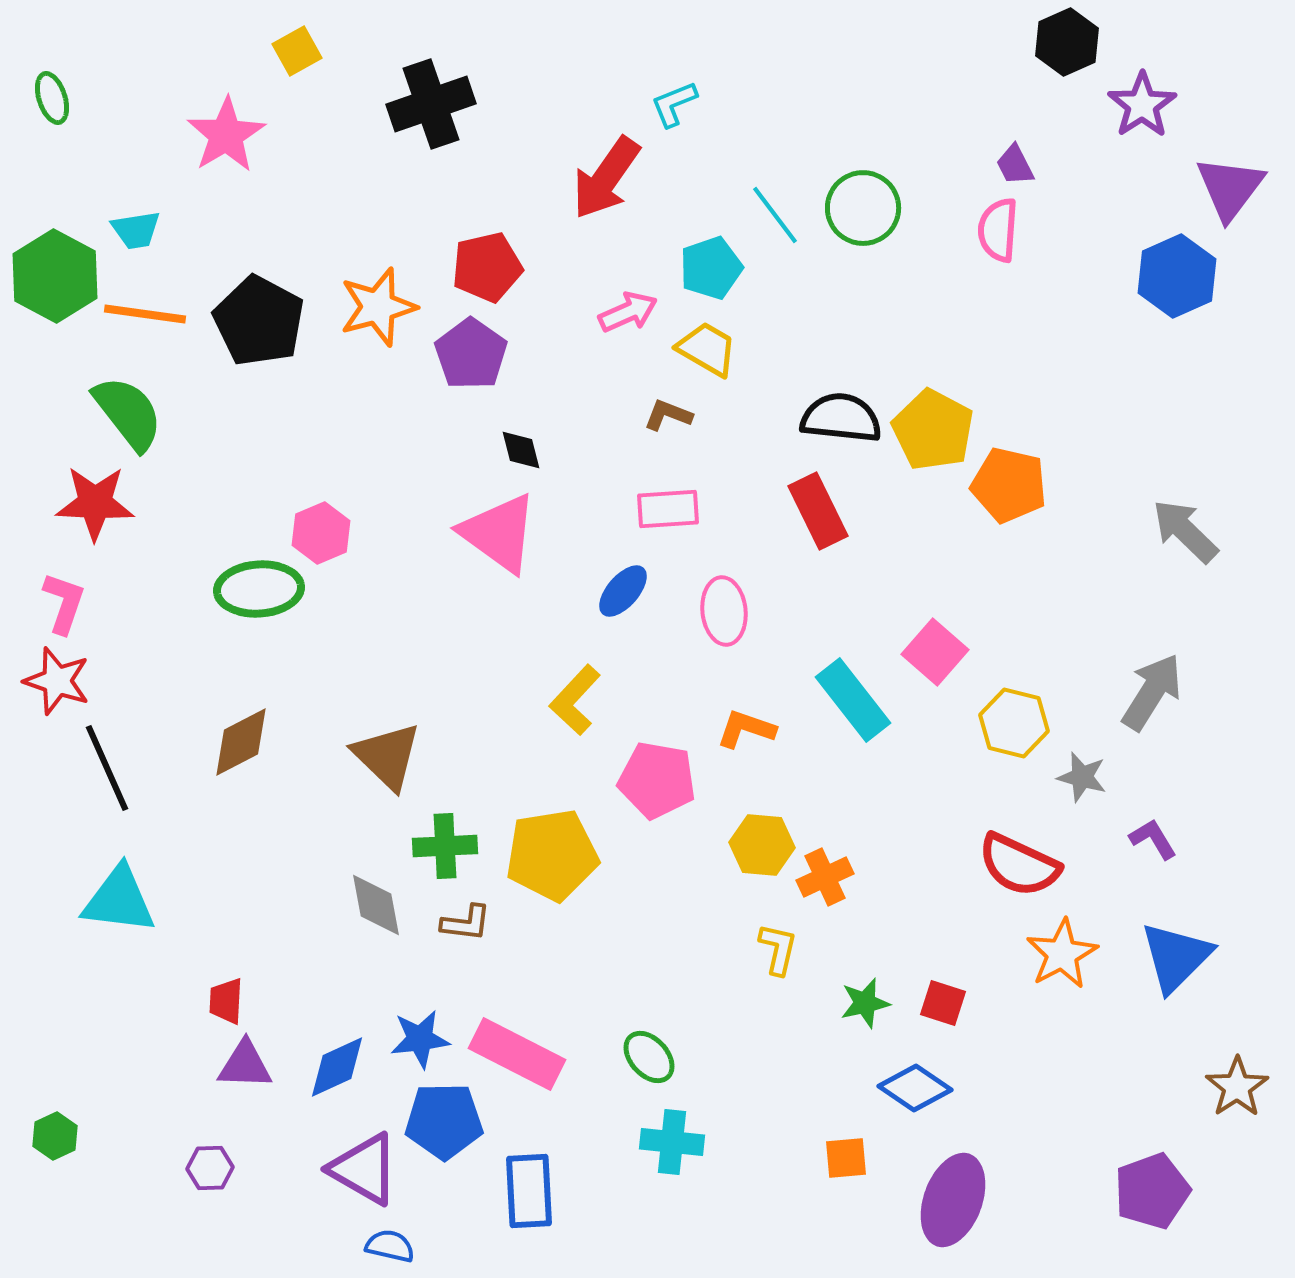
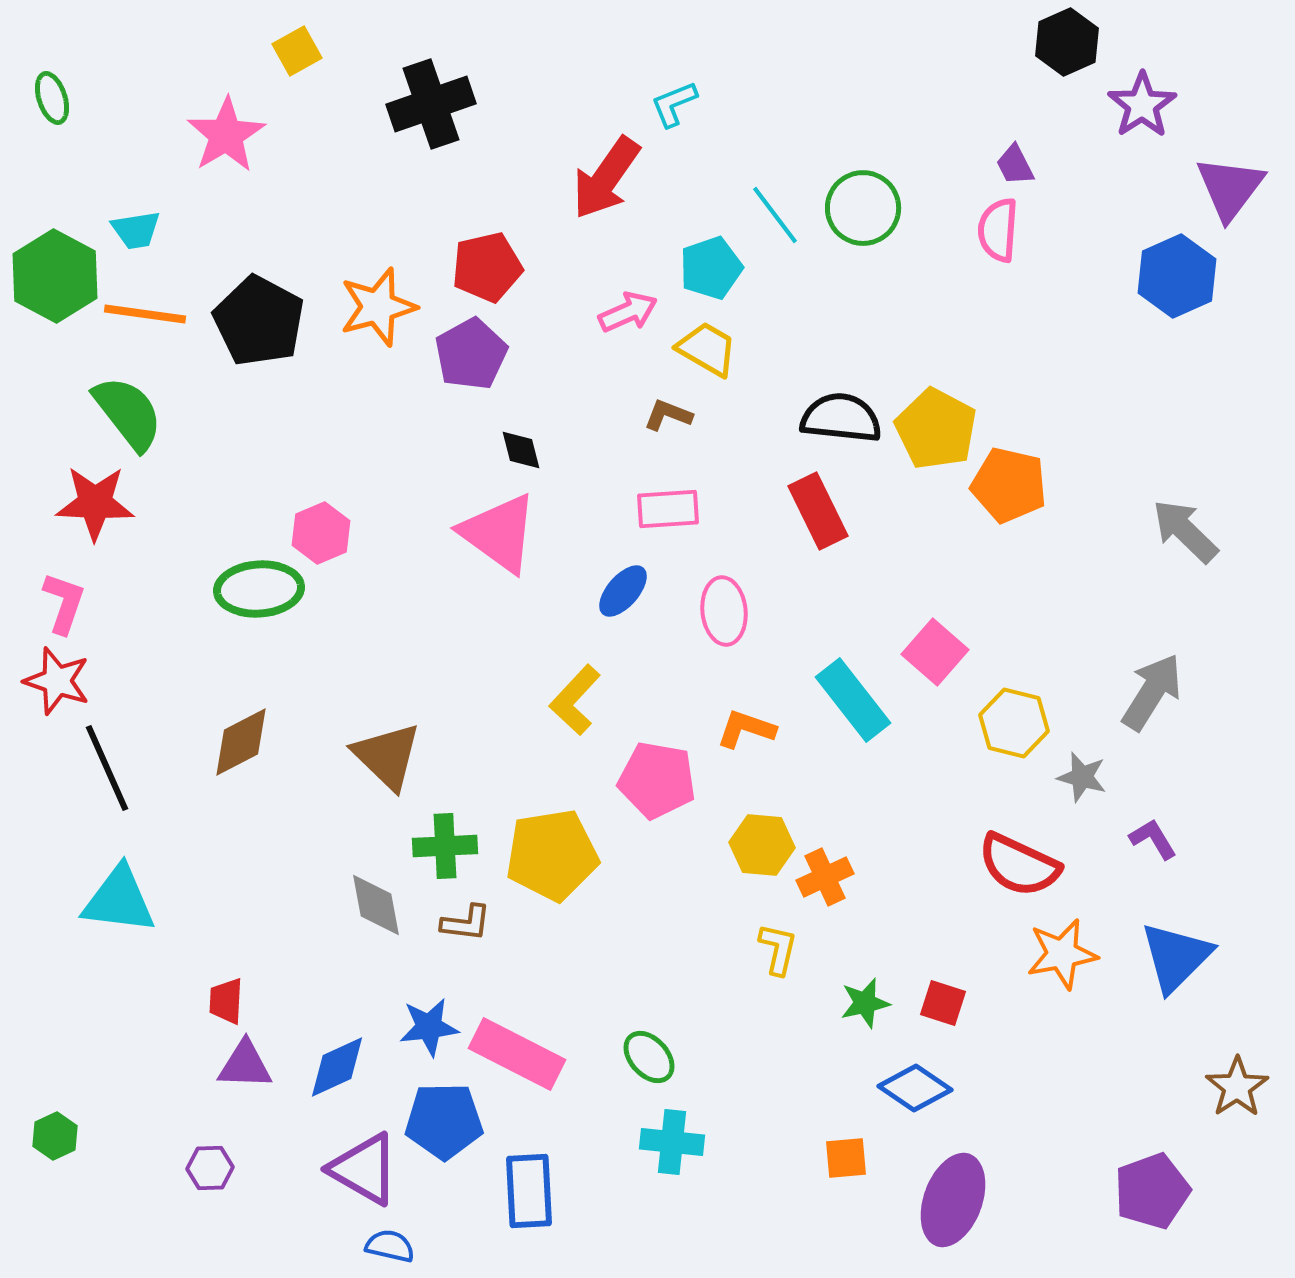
purple pentagon at (471, 354): rotated 8 degrees clockwise
yellow pentagon at (933, 430): moved 3 px right, 1 px up
orange star at (1062, 954): rotated 18 degrees clockwise
blue star at (420, 1039): moved 9 px right, 12 px up
